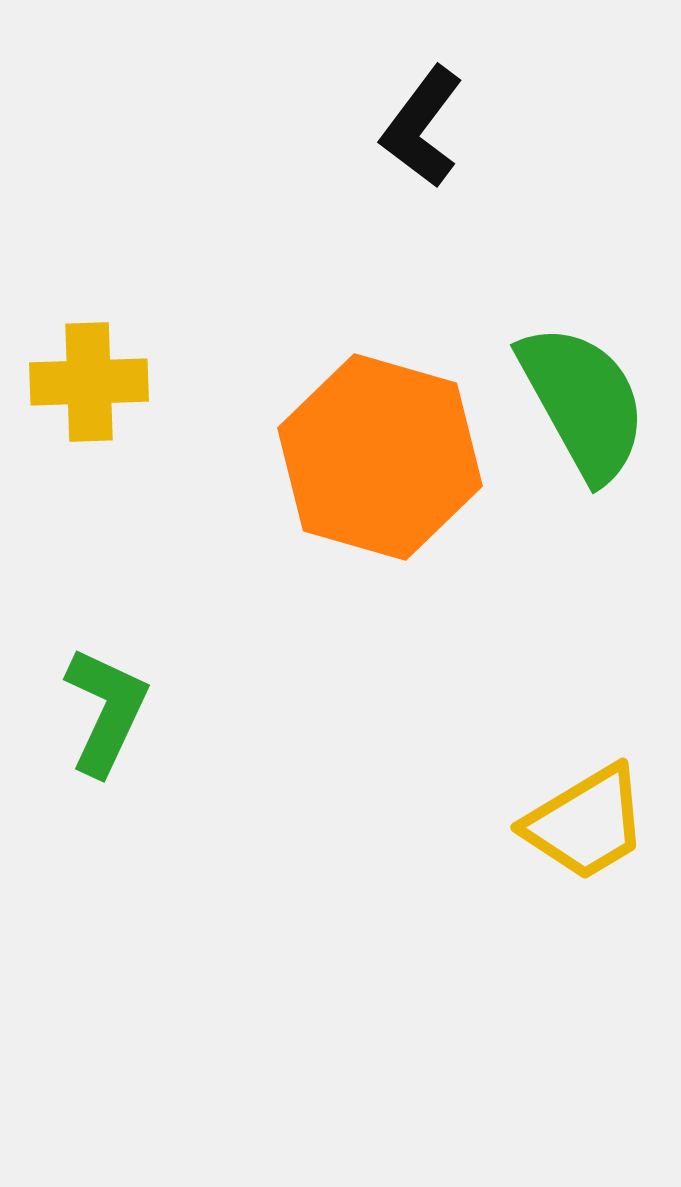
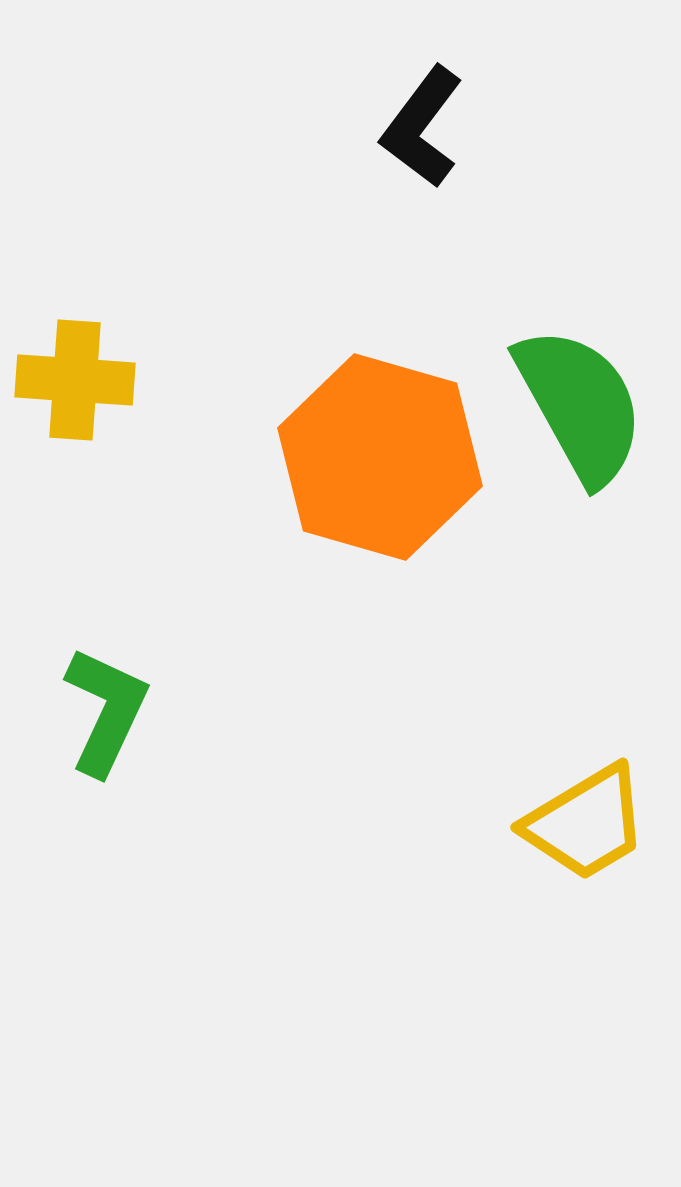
yellow cross: moved 14 px left, 2 px up; rotated 6 degrees clockwise
green semicircle: moved 3 px left, 3 px down
